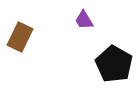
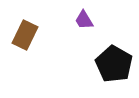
brown rectangle: moved 5 px right, 2 px up
